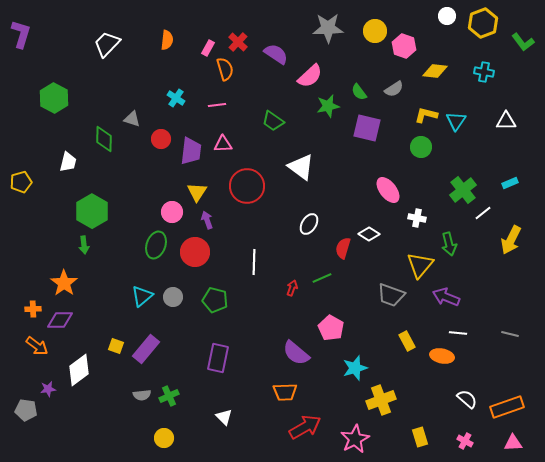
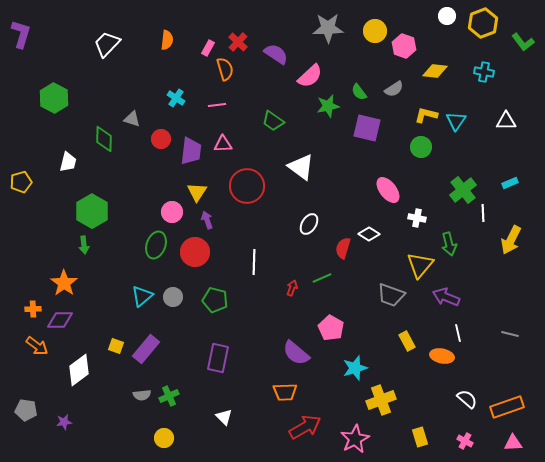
white line at (483, 213): rotated 54 degrees counterclockwise
white line at (458, 333): rotated 72 degrees clockwise
purple star at (48, 389): moved 16 px right, 33 px down
